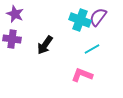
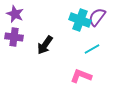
purple semicircle: moved 1 px left
purple cross: moved 2 px right, 2 px up
pink L-shape: moved 1 px left, 1 px down
